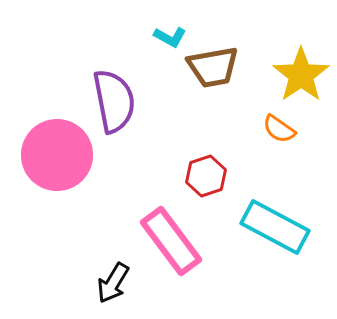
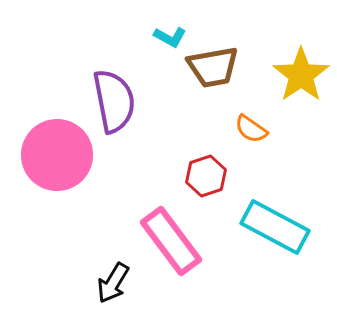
orange semicircle: moved 28 px left
